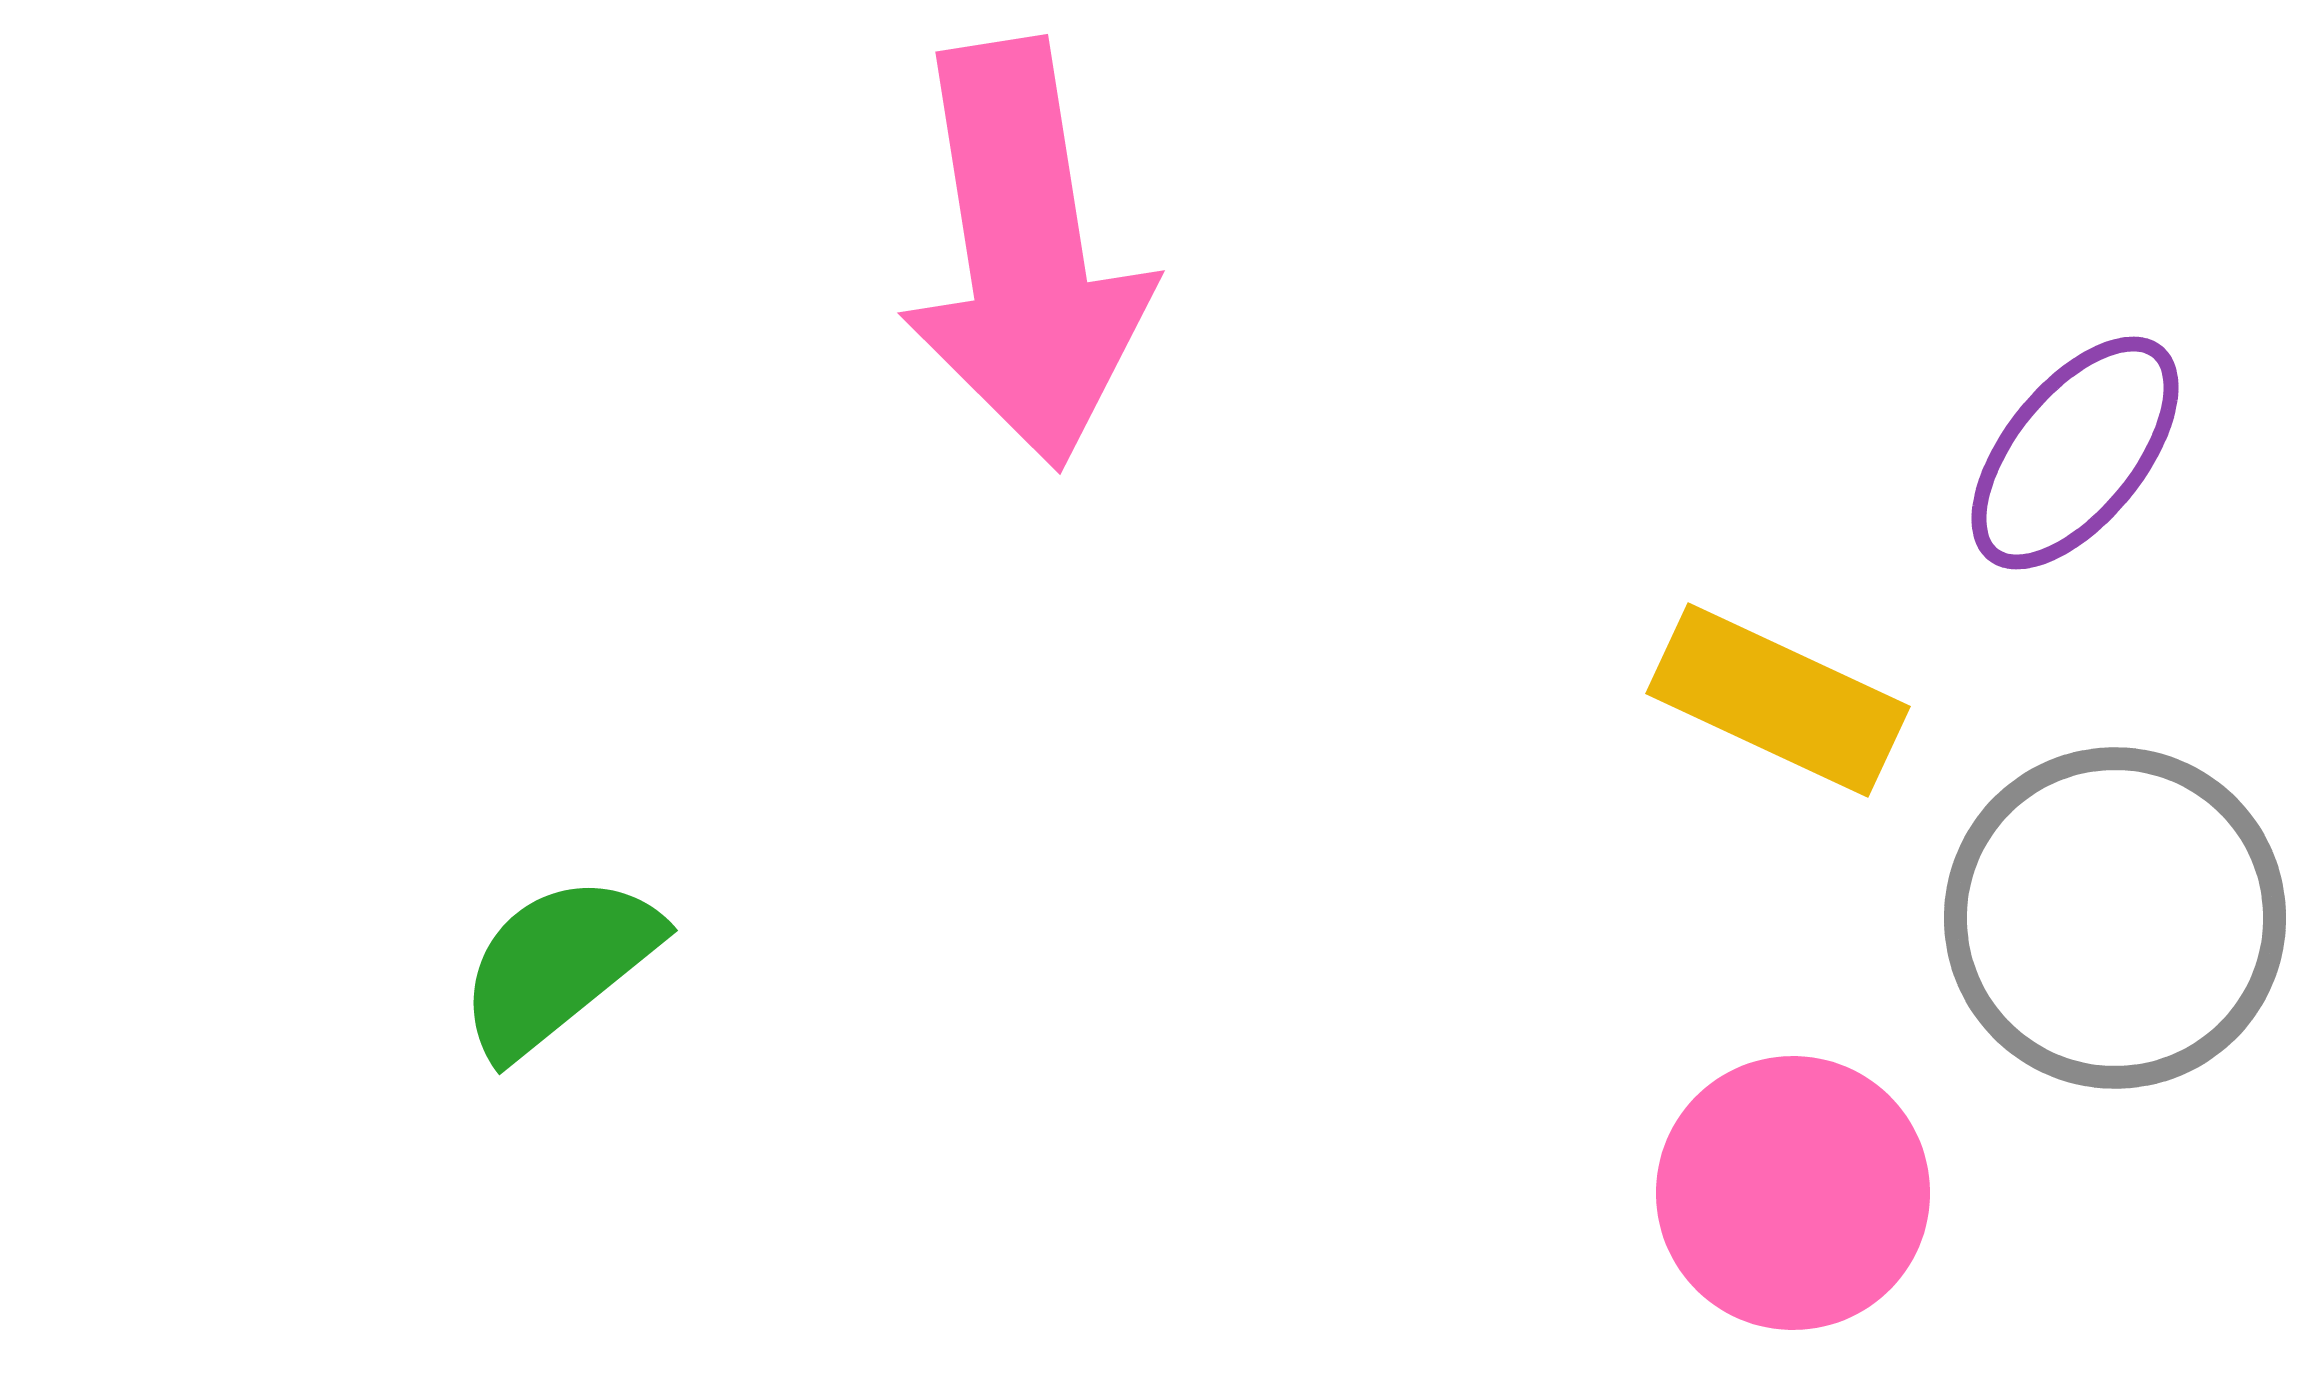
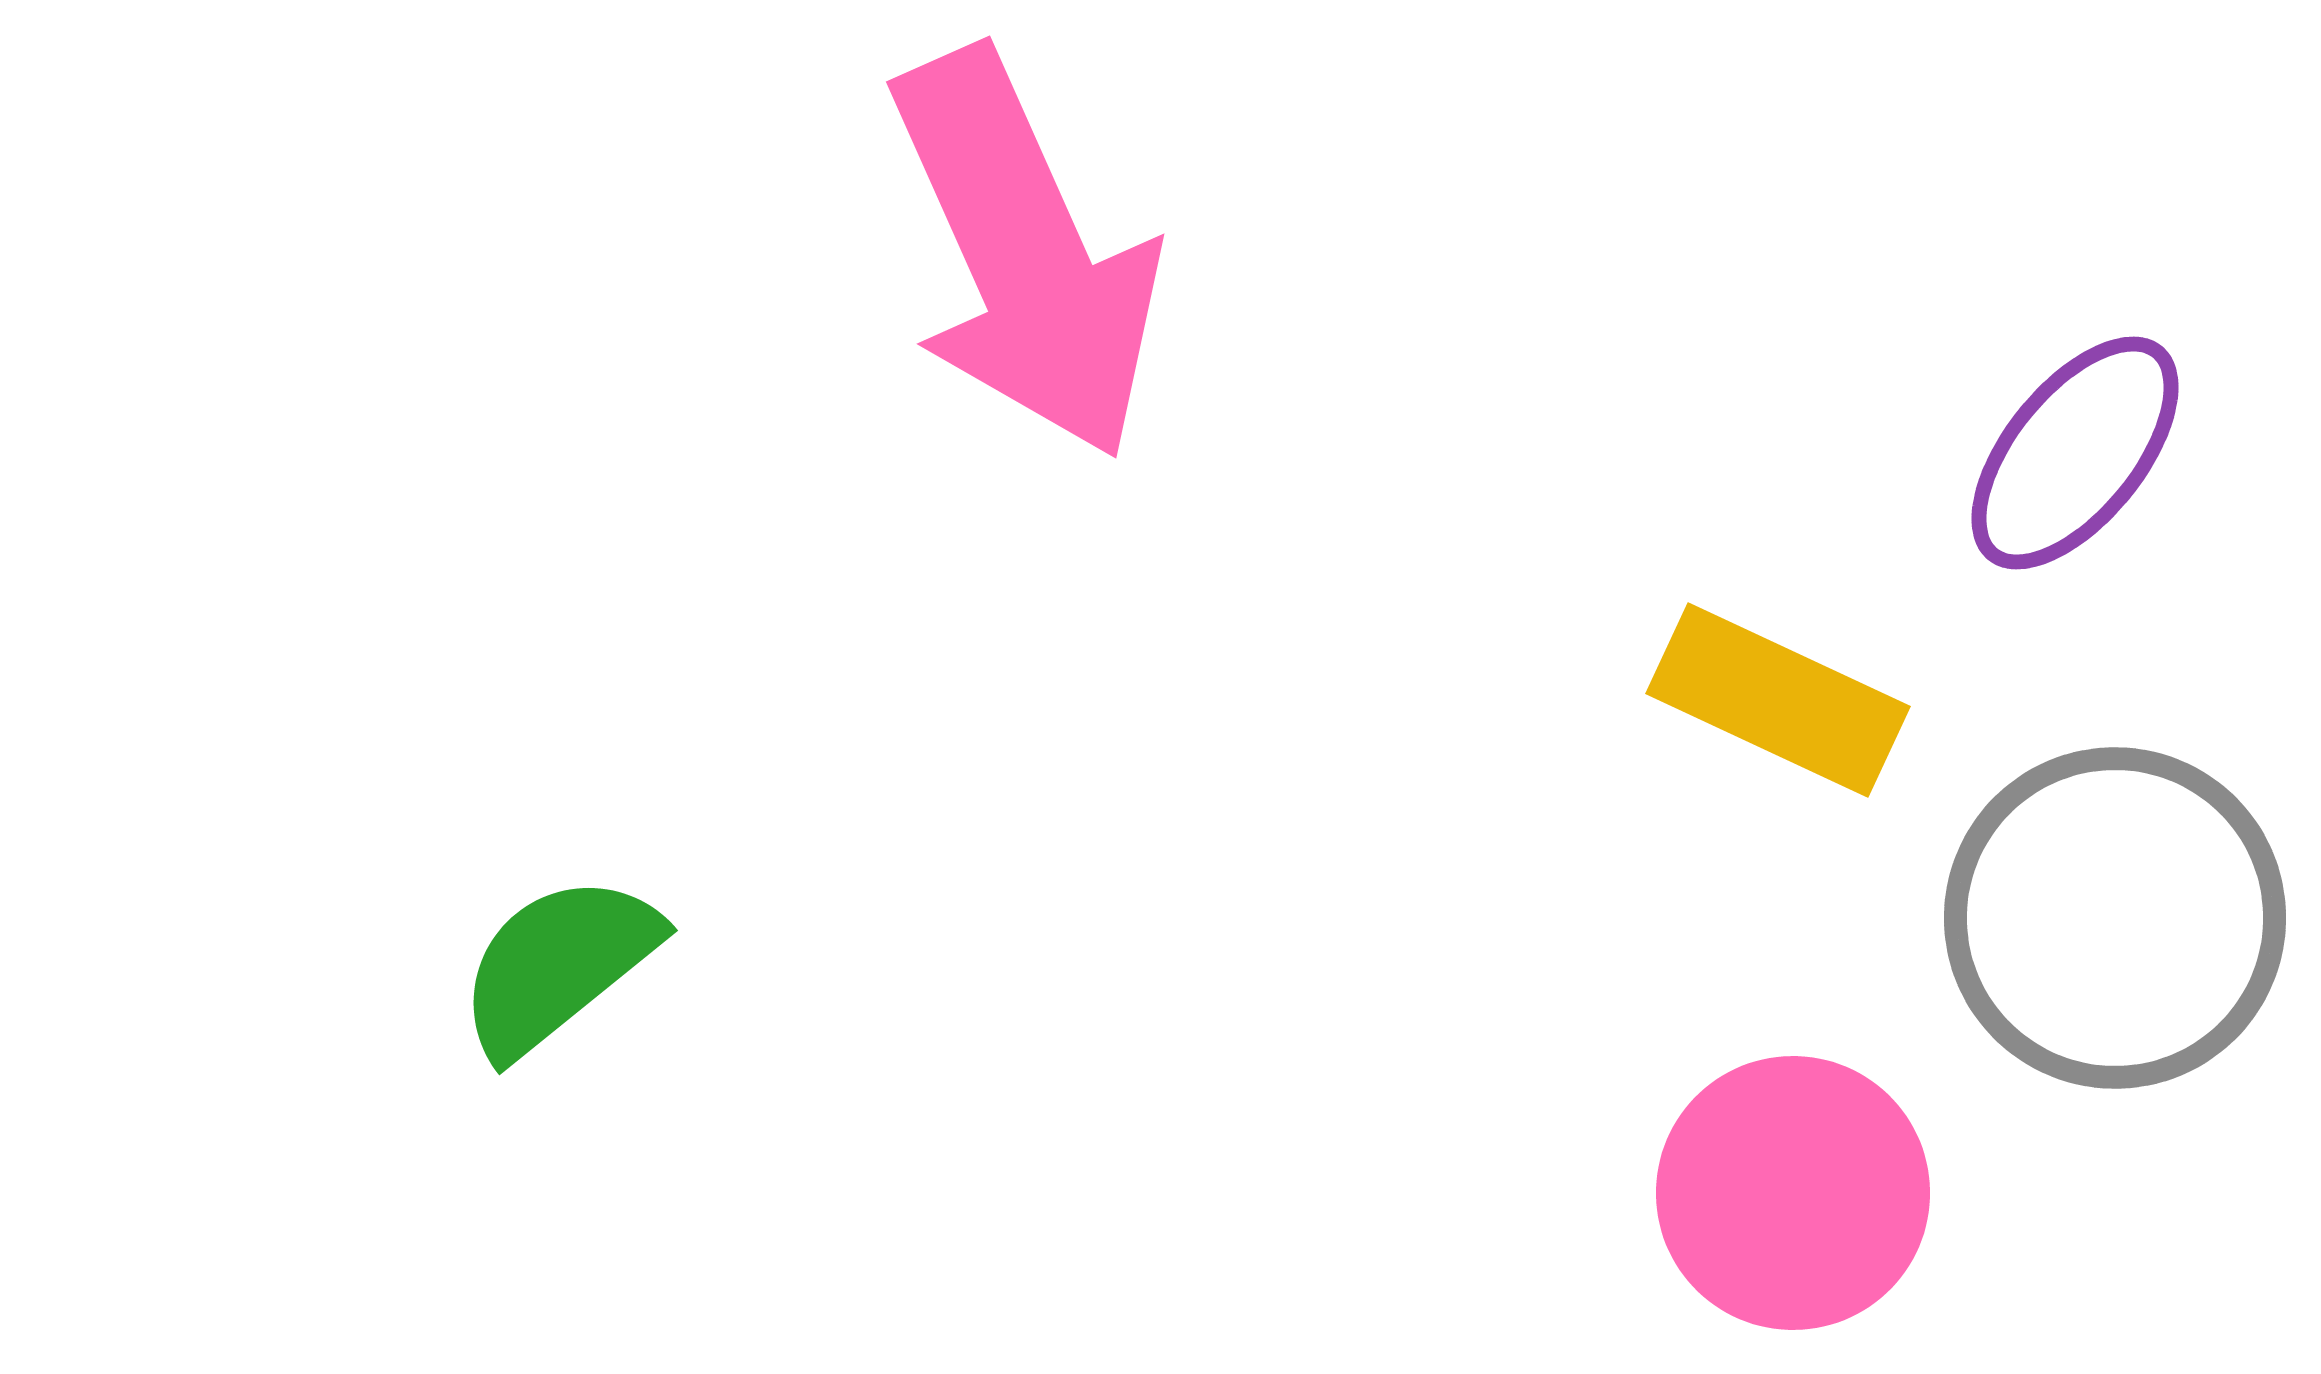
pink arrow: rotated 15 degrees counterclockwise
